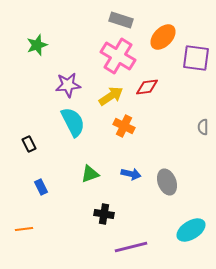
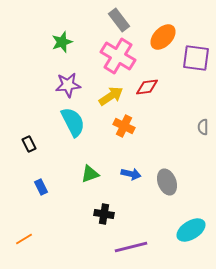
gray rectangle: moved 2 px left; rotated 35 degrees clockwise
green star: moved 25 px right, 3 px up
orange line: moved 10 px down; rotated 24 degrees counterclockwise
